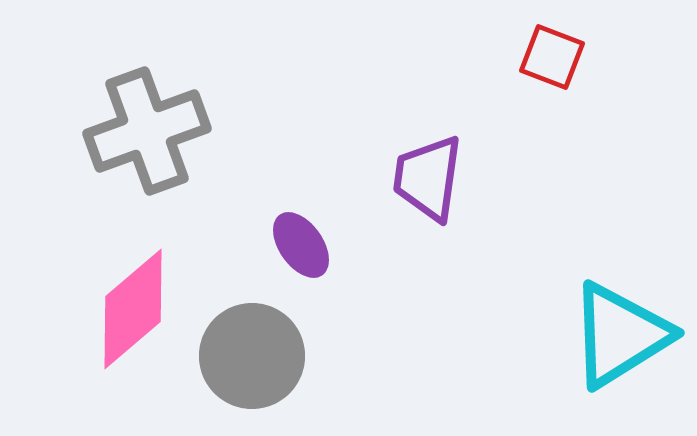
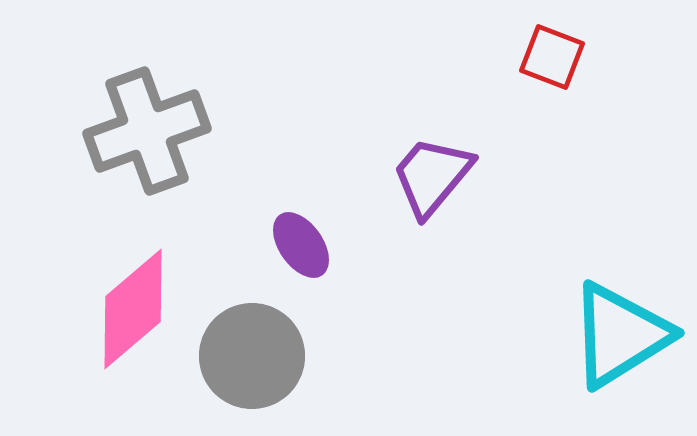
purple trapezoid: moved 4 px right, 2 px up; rotated 32 degrees clockwise
